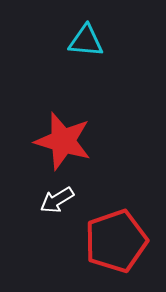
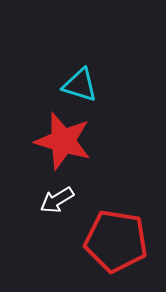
cyan triangle: moved 6 px left, 44 px down; rotated 12 degrees clockwise
red pentagon: rotated 28 degrees clockwise
